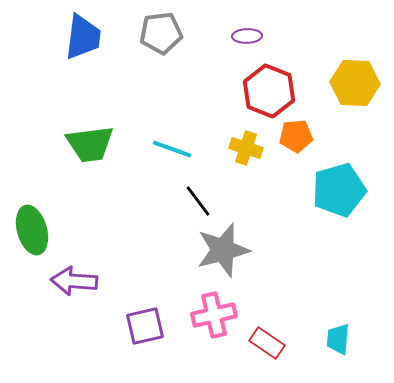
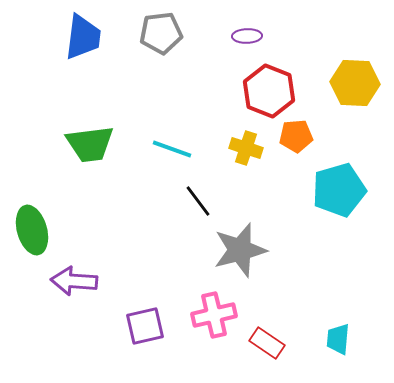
gray star: moved 17 px right
